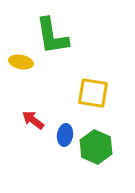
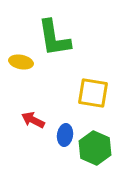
green L-shape: moved 2 px right, 2 px down
red arrow: rotated 10 degrees counterclockwise
green hexagon: moved 1 px left, 1 px down
